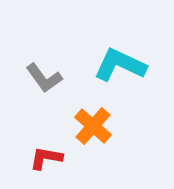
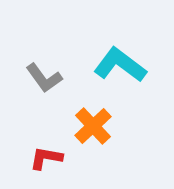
cyan L-shape: rotated 12 degrees clockwise
orange cross: rotated 6 degrees clockwise
